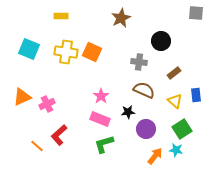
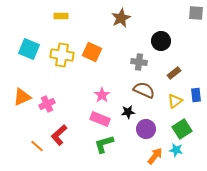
yellow cross: moved 4 px left, 3 px down
pink star: moved 1 px right, 1 px up
yellow triangle: rotated 42 degrees clockwise
